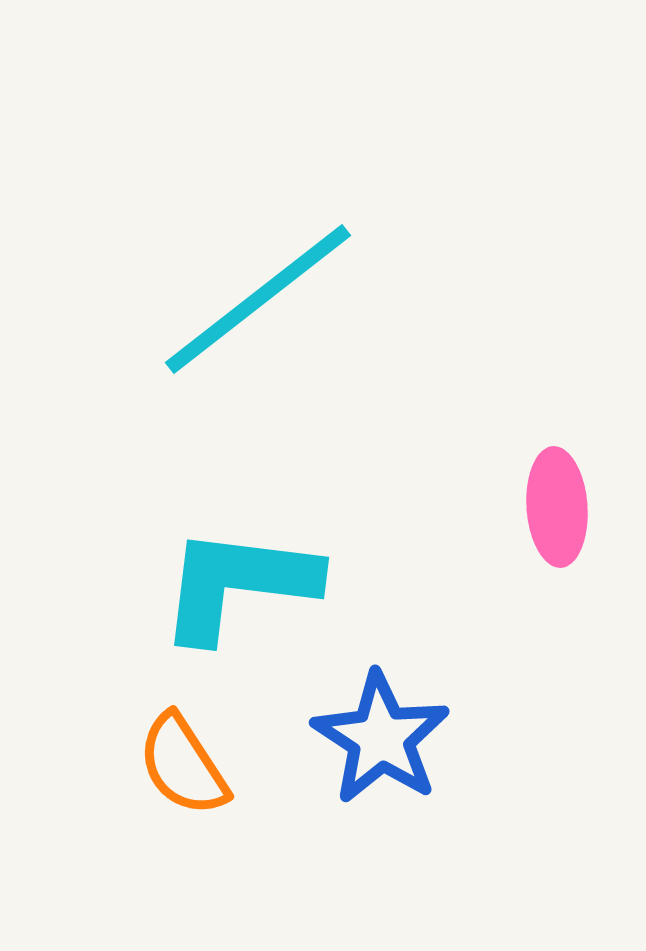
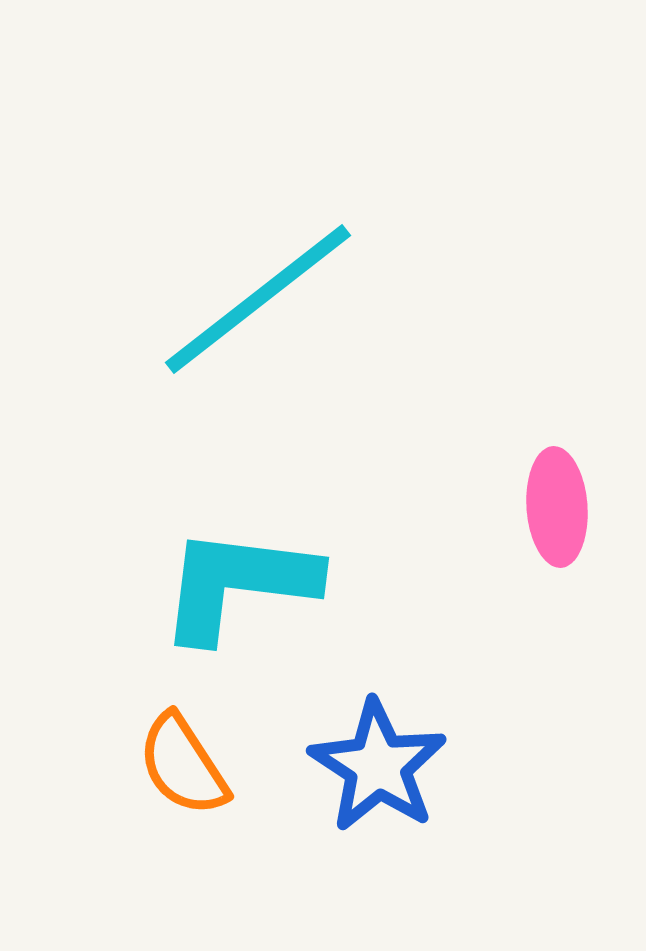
blue star: moved 3 px left, 28 px down
